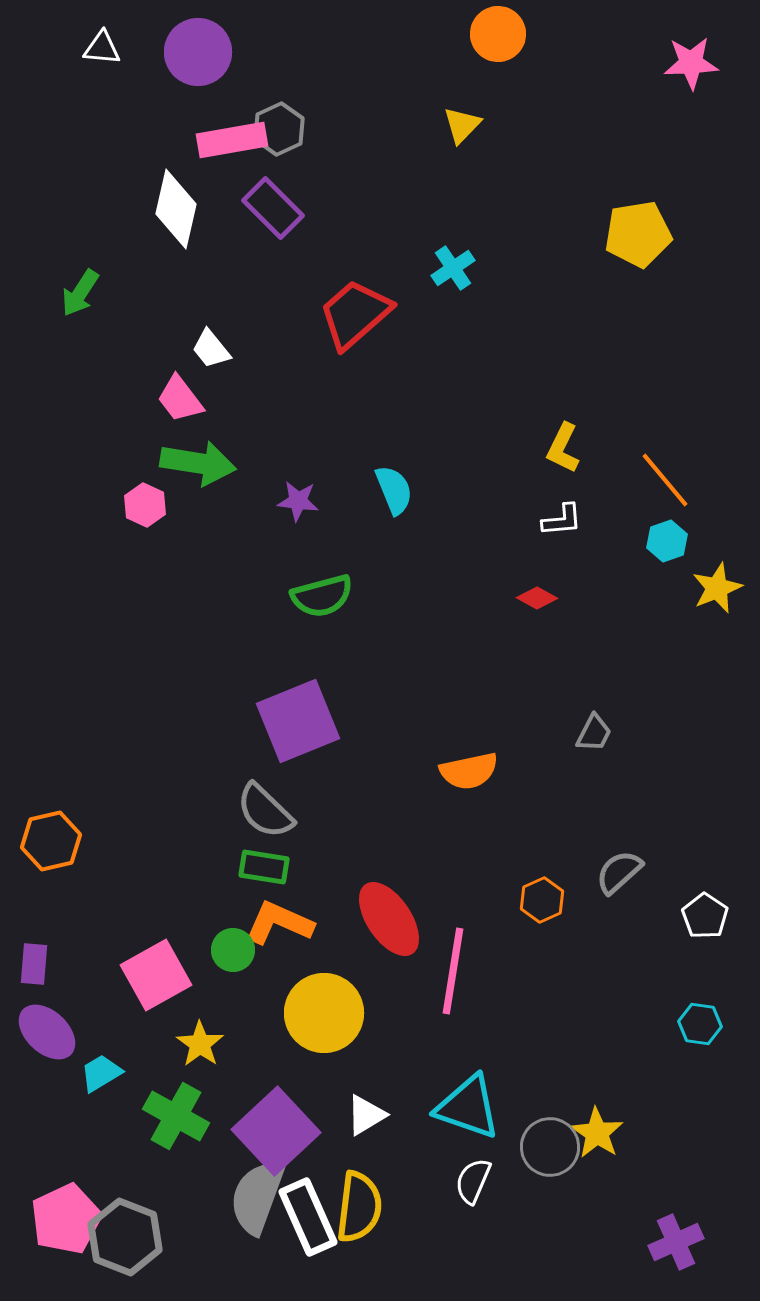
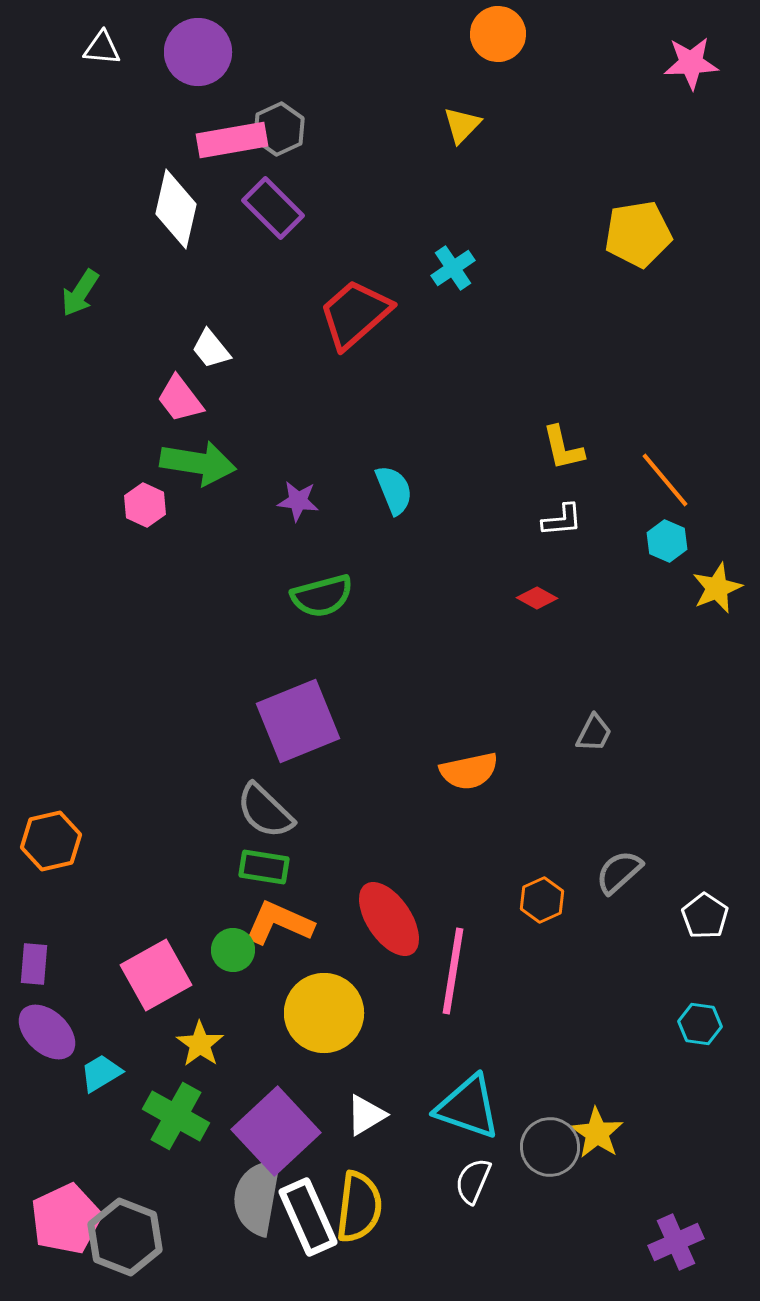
yellow L-shape at (563, 448): rotated 39 degrees counterclockwise
cyan hexagon at (667, 541): rotated 18 degrees counterclockwise
gray semicircle at (257, 1197): rotated 10 degrees counterclockwise
